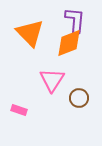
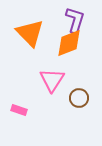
purple L-shape: rotated 12 degrees clockwise
